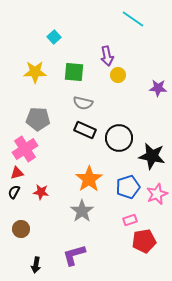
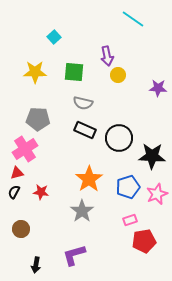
black star: rotated 8 degrees counterclockwise
